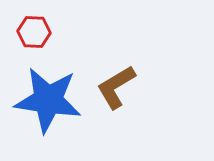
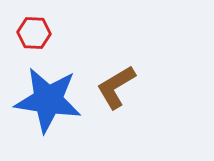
red hexagon: moved 1 px down
